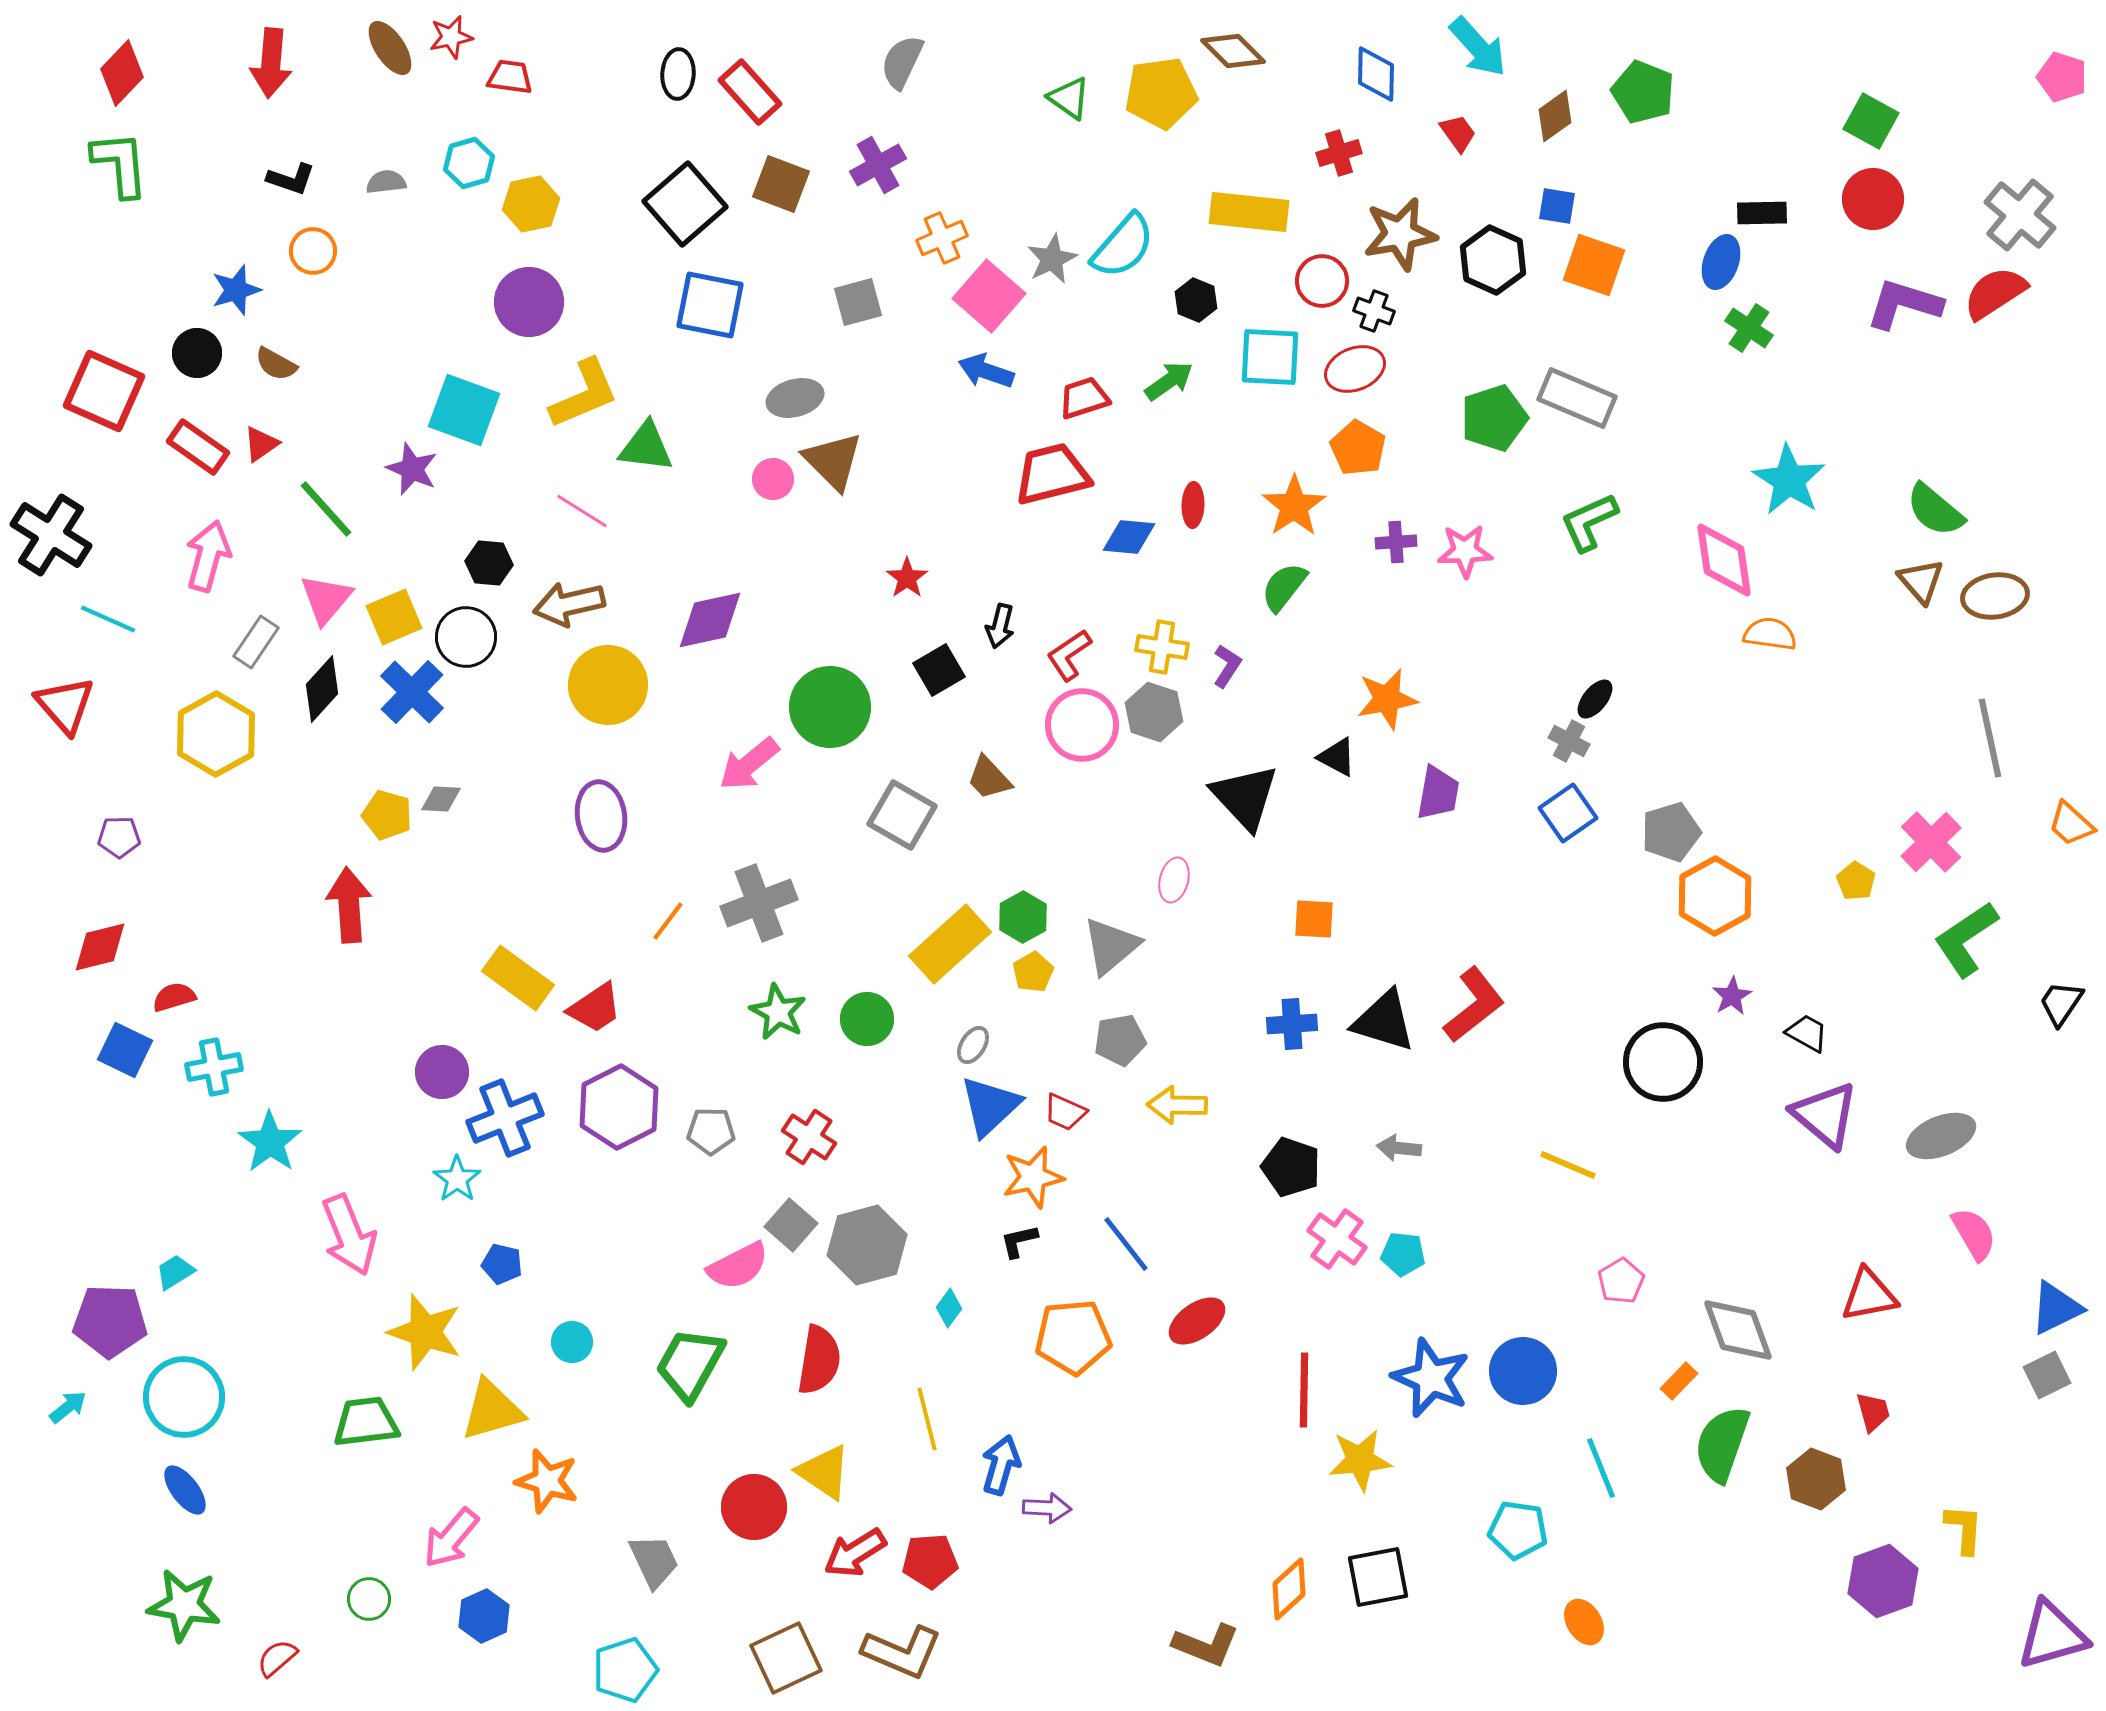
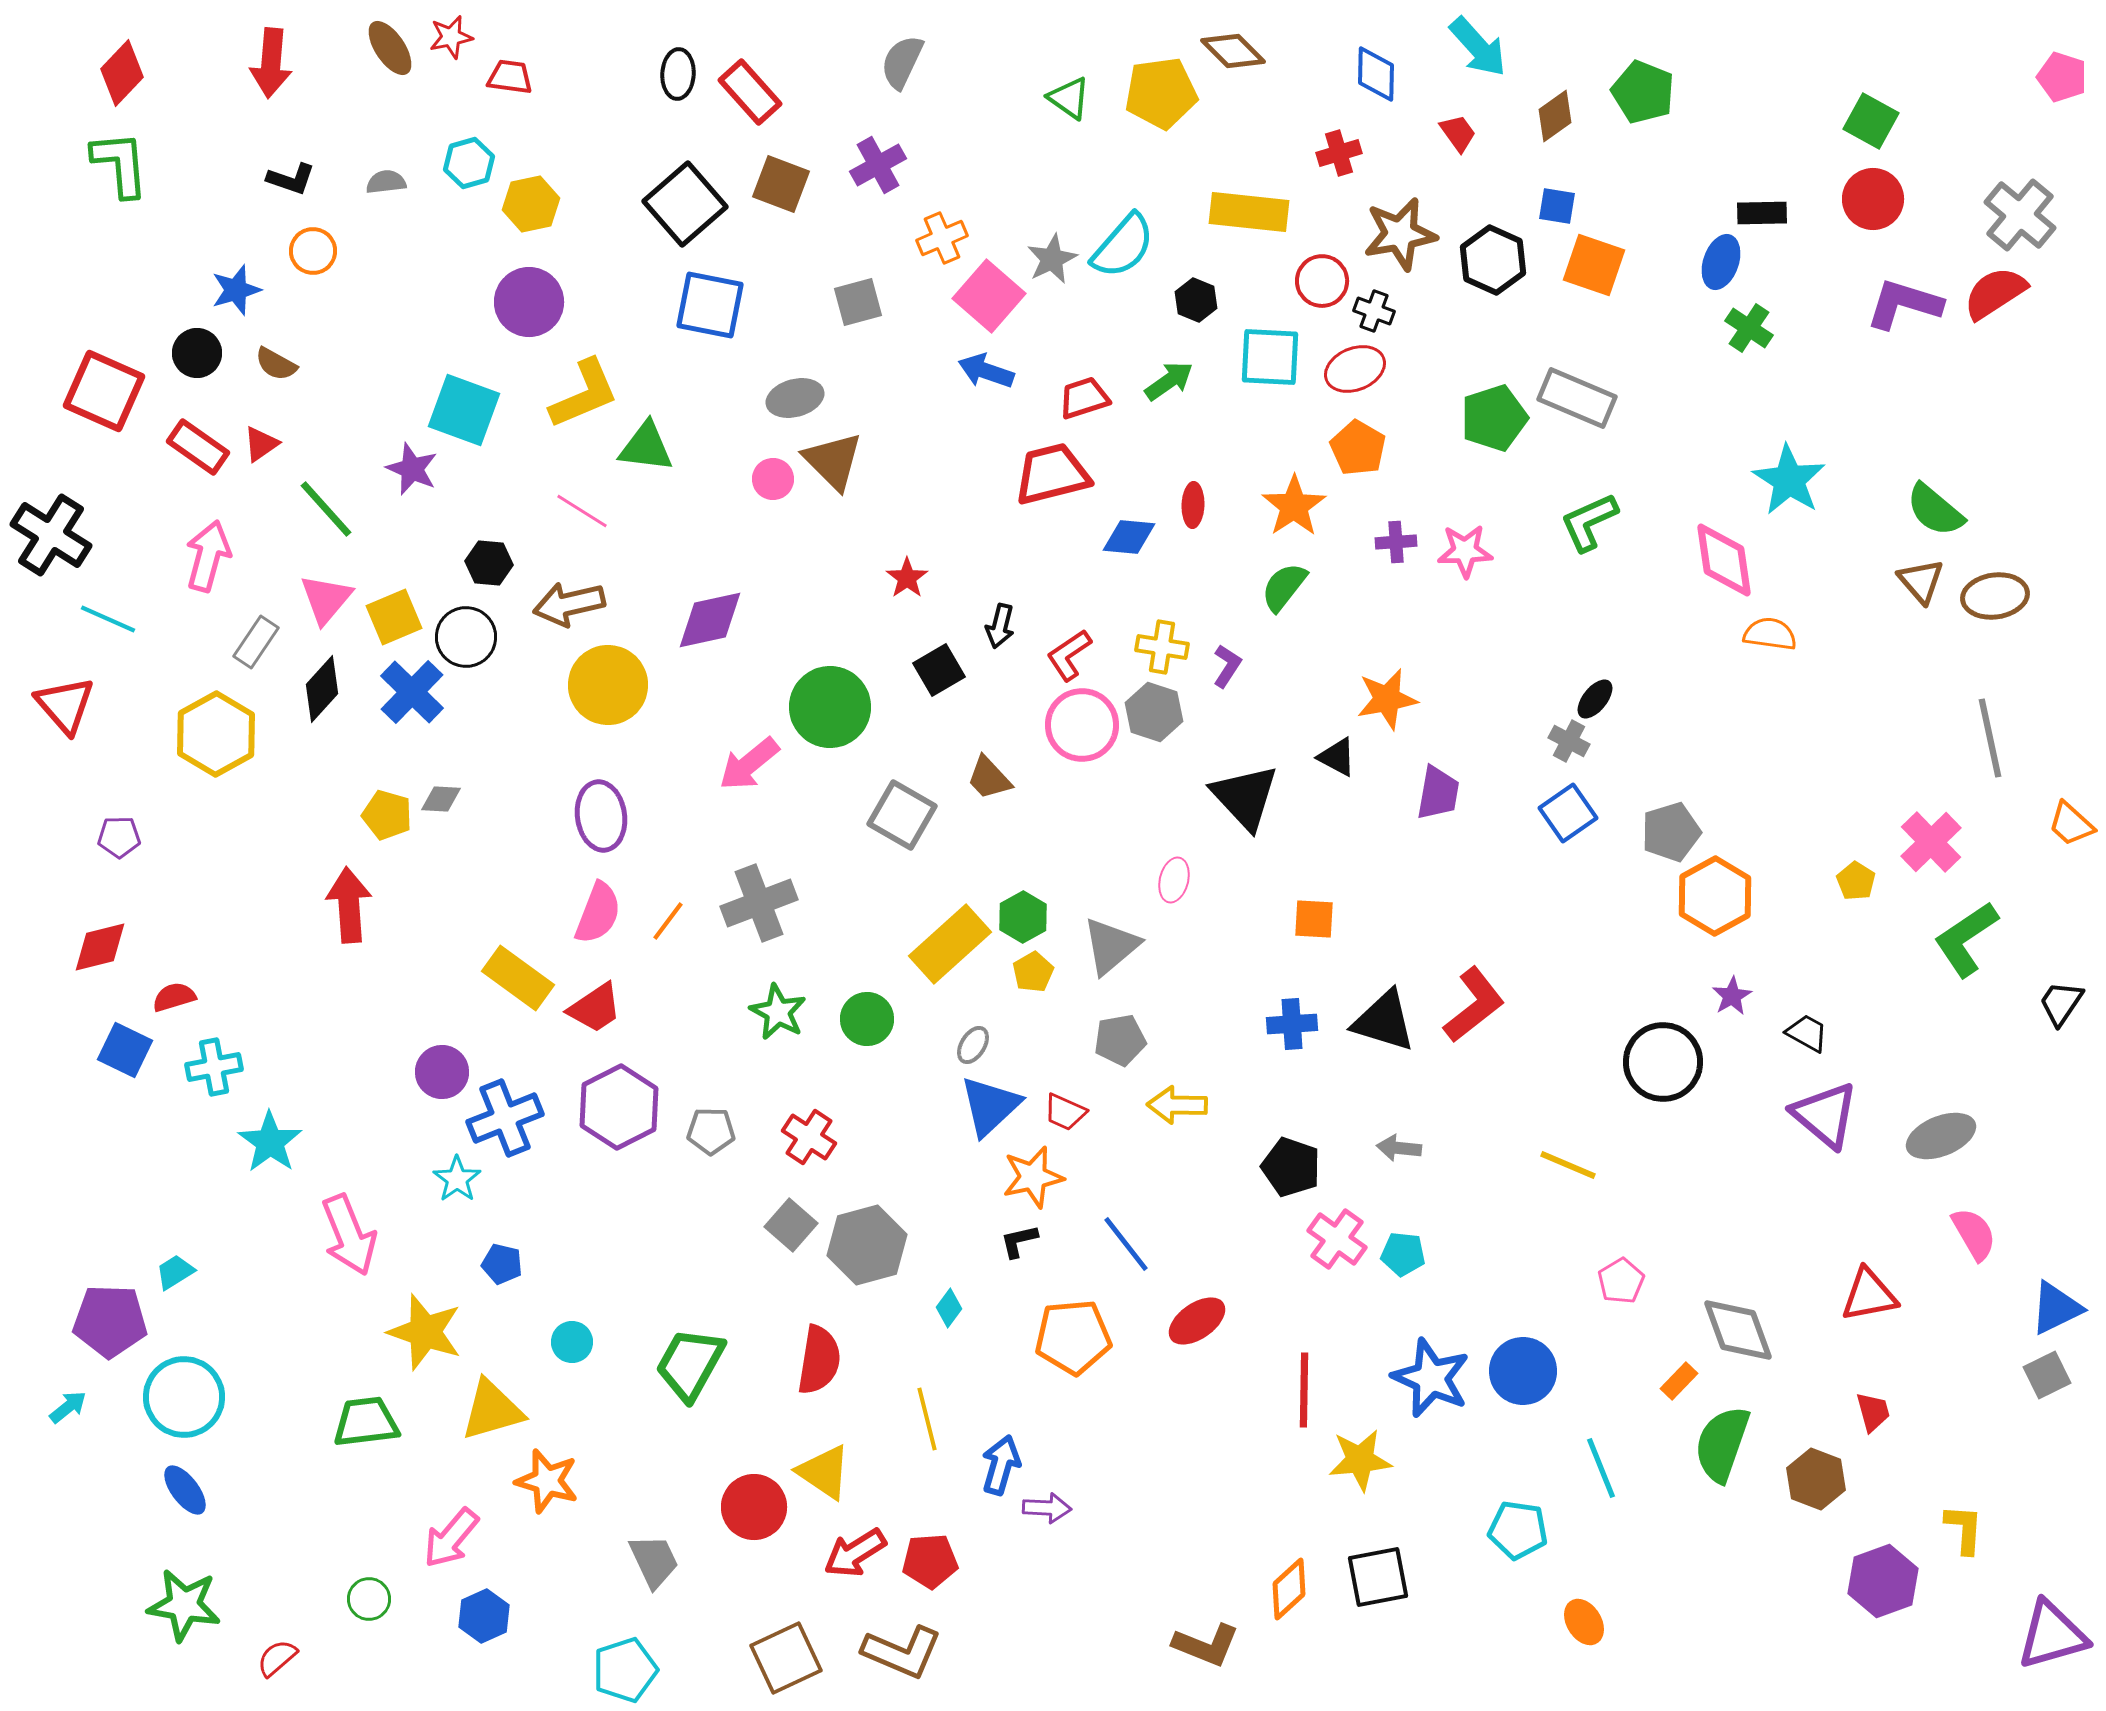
pink semicircle at (738, 1266): moved 140 px left, 353 px up; rotated 42 degrees counterclockwise
